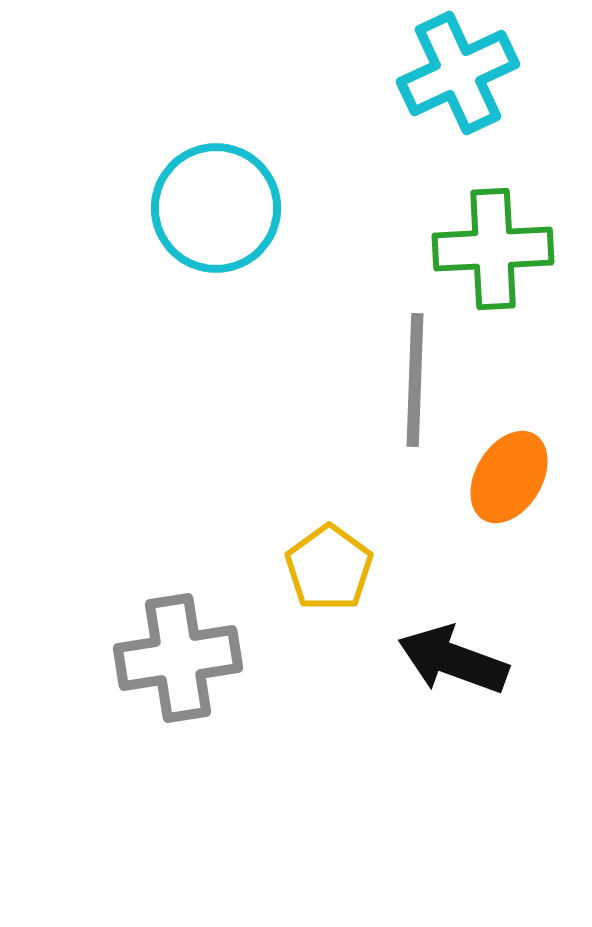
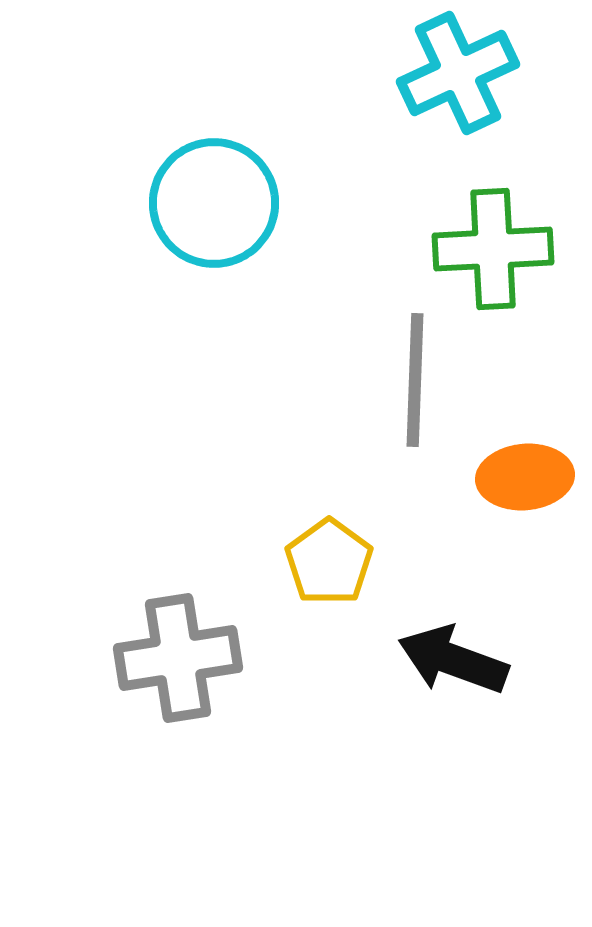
cyan circle: moved 2 px left, 5 px up
orange ellipse: moved 16 px right; rotated 54 degrees clockwise
yellow pentagon: moved 6 px up
